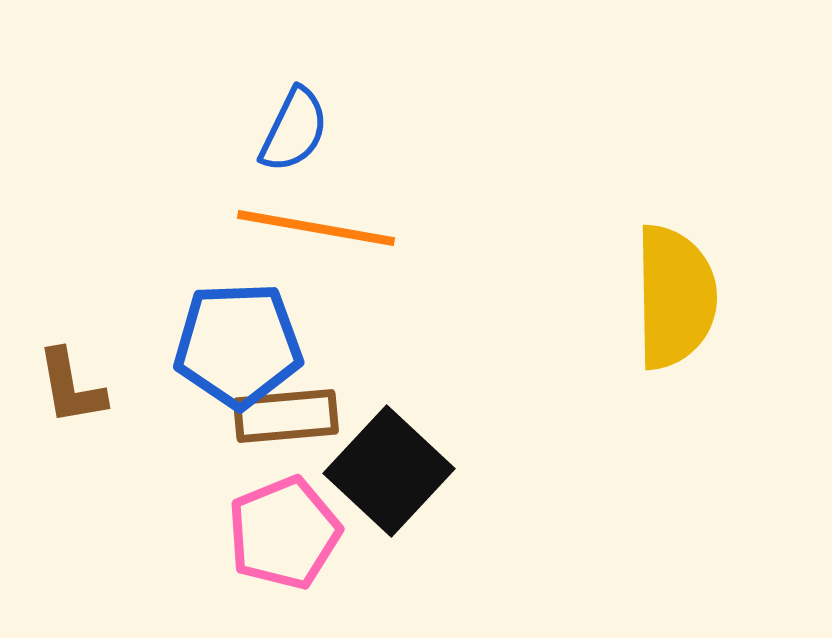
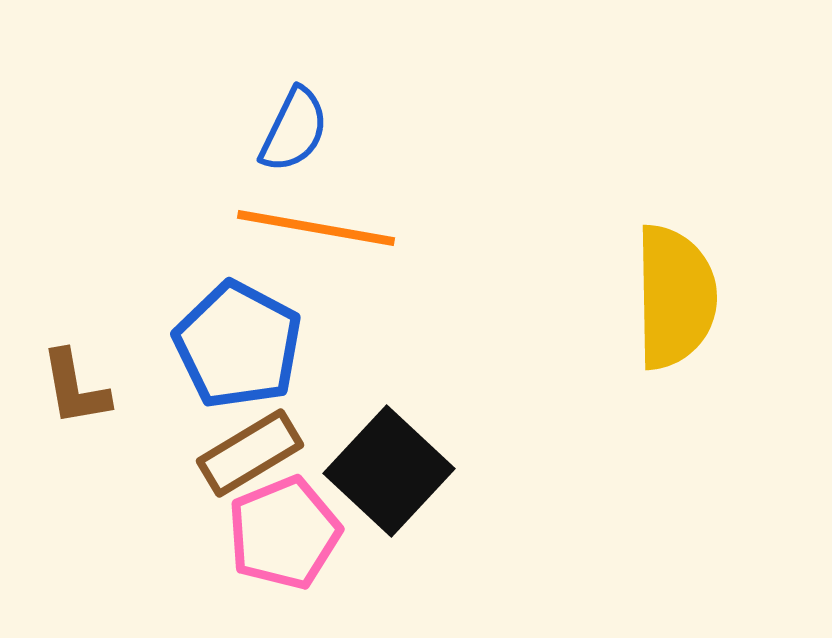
blue pentagon: rotated 30 degrees clockwise
brown L-shape: moved 4 px right, 1 px down
brown rectangle: moved 36 px left, 37 px down; rotated 26 degrees counterclockwise
